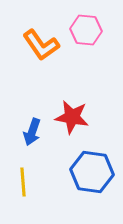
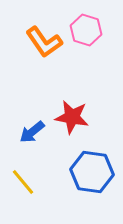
pink hexagon: rotated 12 degrees clockwise
orange L-shape: moved 3 px right, 3 px up
blue arrow: rotated 32 degrees clockwise
yellow line: rotated 36 degrees counterclockwise
